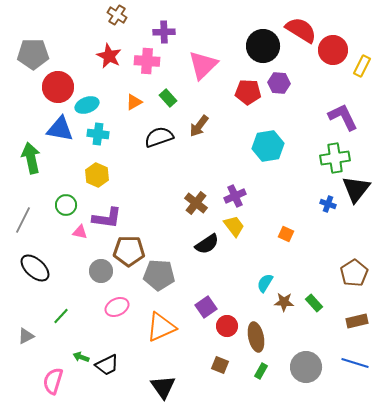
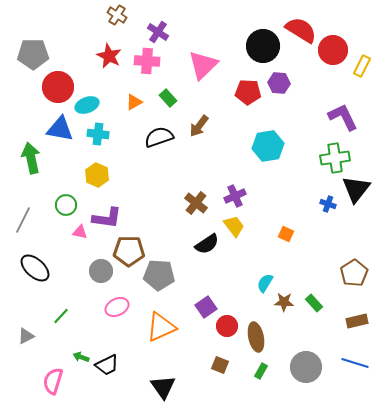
purple cross at (164, 32): moved 6 px left; rotated 35 degrees clockwise
